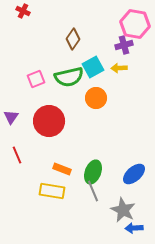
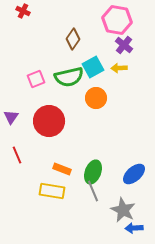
pink hexagon: moved 18 px left, 4 px up
purple cross: rotated 36 degrees counterclockwise
